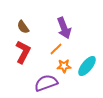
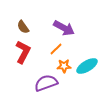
purple arrow: rotated 40 degrees counterclockwise
cyan ellipse: rotated 20 degrees clockwise
